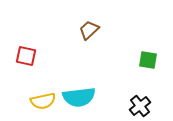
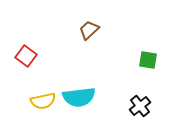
red square: rotated 25 degrees clockwise
